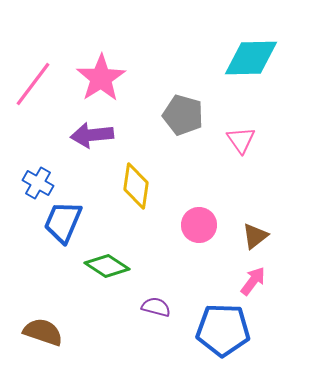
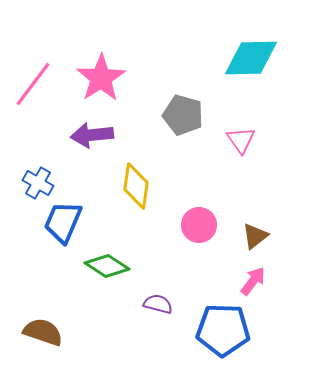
purple semicircle: moved 2 px right, 3 px up
